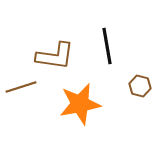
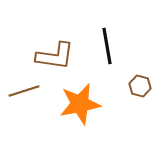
brown line: moved 3 px right, 4 px down
